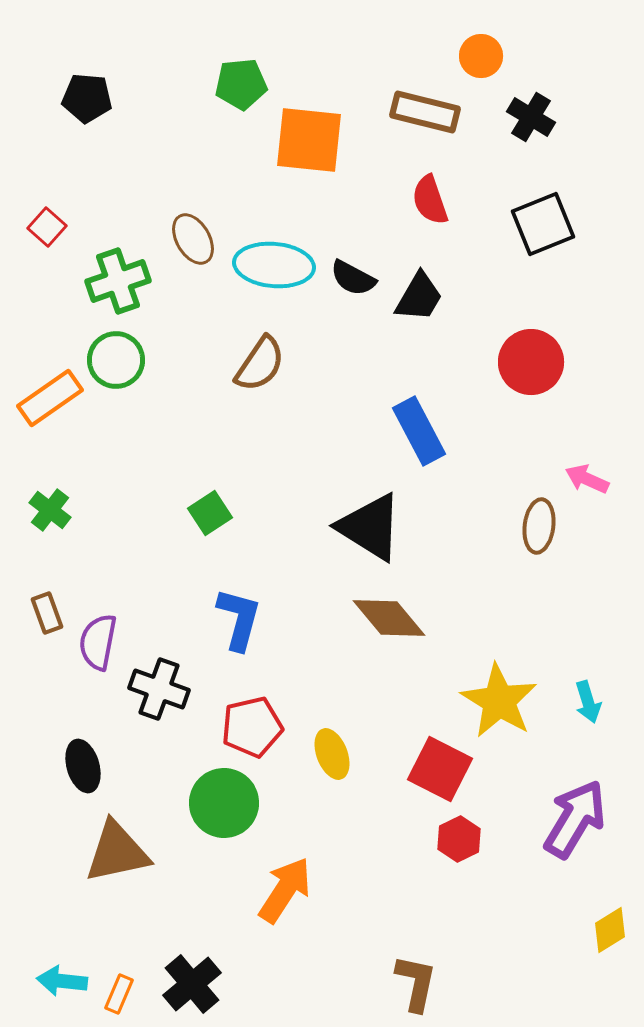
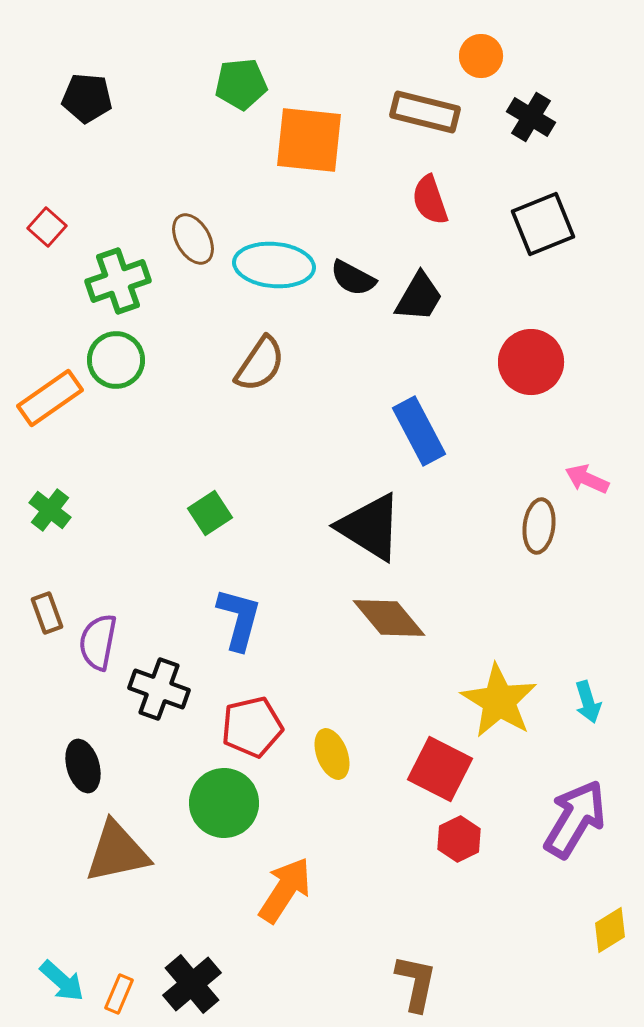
cyan arrow at (62, 981): rotated 144 degrees counterclockwise
